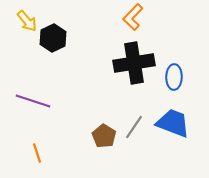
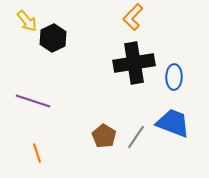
gray line: moved 2 px right, 10 px down
